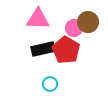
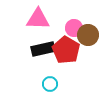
brown circle: moved 13 px down
